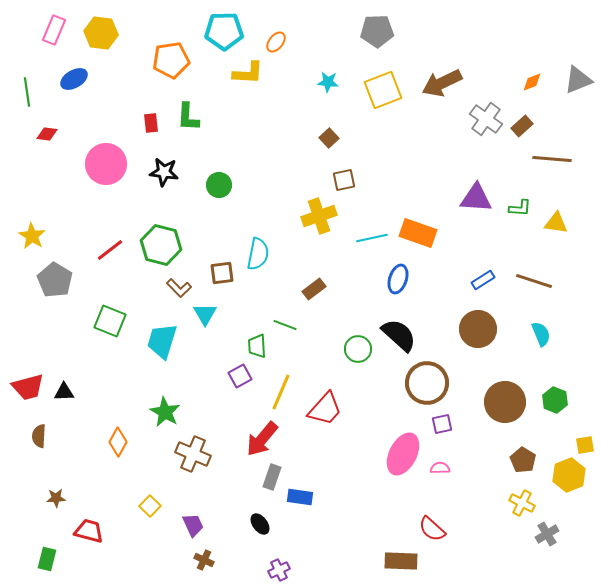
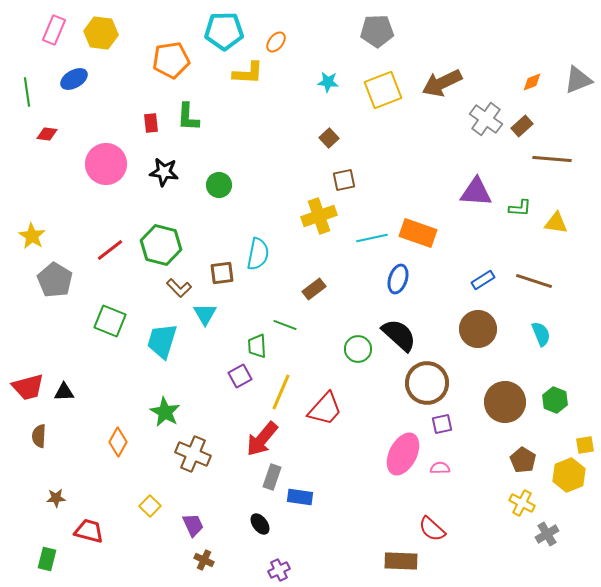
purple triangle at (476, 198): moved 6 px up
